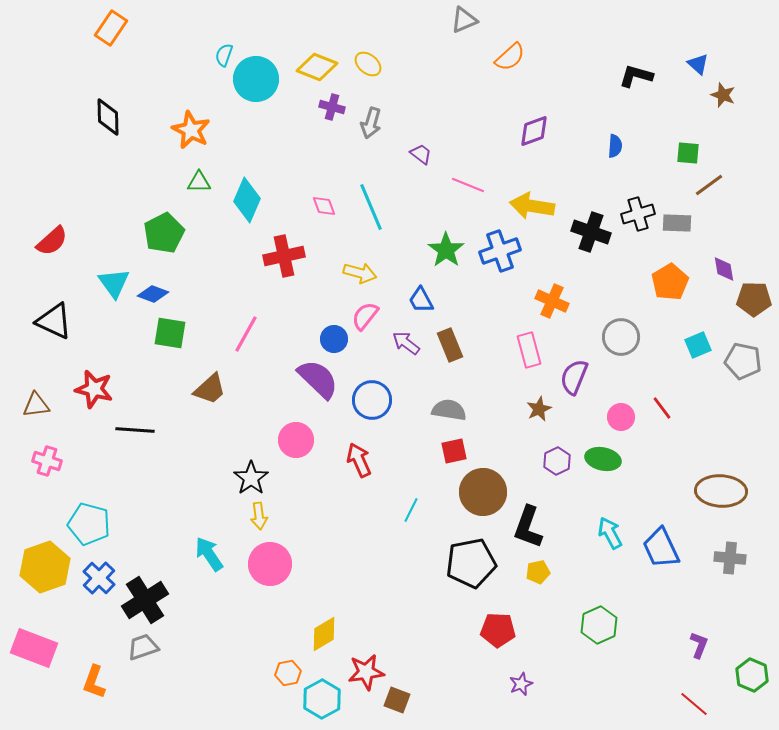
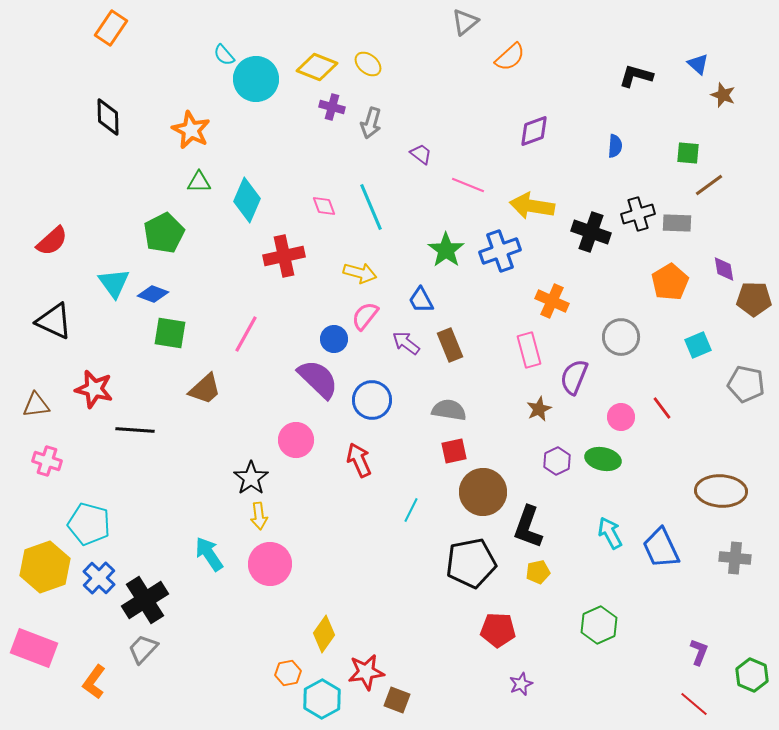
gray triangle at (464, 20): moved 1 px right, 2 px down; rotated 16 degrees counterclockwise
cyan semicircle at (224, 55): rotated 60 degrees counterclockwise
gray pentagon at (743, 361): moved 3 px right, 23 px down
brown trapezoid at (210, 389): moved 5 px left
gray cross at (730, 558): moved 5 px right
yellow diamond at (324, 634): rotated 24 degrees counterclockwise
purple L-shape at (699, 645): moved 7 px down
gray trapezoid at (143, 647): moved 2 px down; rotated 28 degrees counterclockwise
orange L-shape at (94, 682): rotated 16 degrees clockwise
